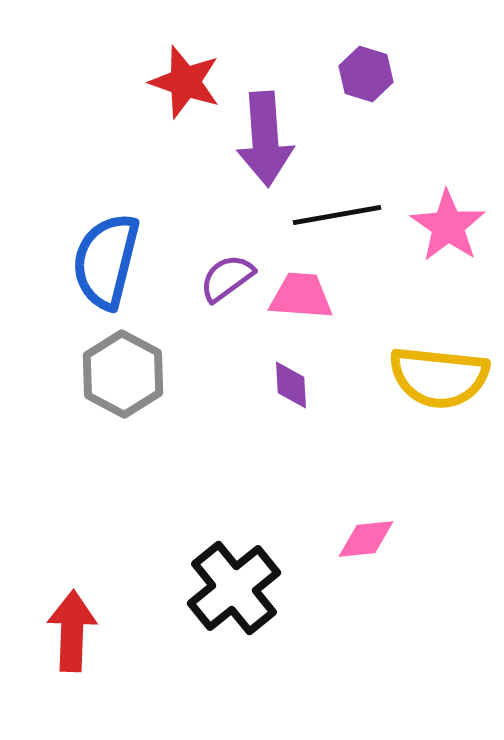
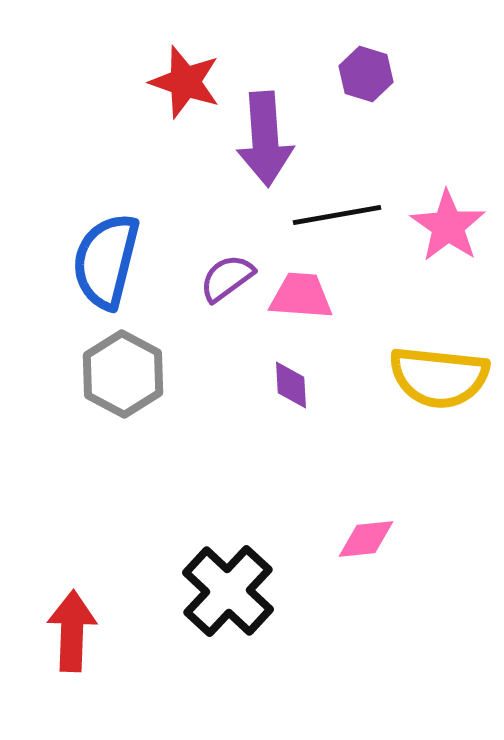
black cross: moved 6 px left, 3 px down; rotated 8 degrees counterclockwise
